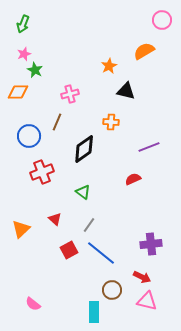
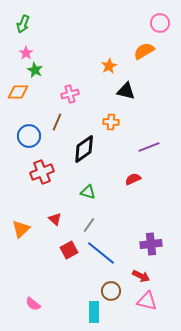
pink circle: moved 2 px left, 3 px down
pink star: moved 2 px right, 1 px up; rotated 16 degrees counterclockwise
green triangle: moved 5 px right; rotated 21 degrees counterclockwise
red arrow: moved 1 px left, 1 px up
brown circle: moved 1 px left, 1 px down
